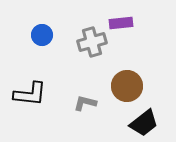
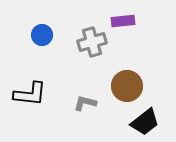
purple rectangle: moved 2 px right, 2 px up
black trapezoid: moved 1 px right, 1 px up
